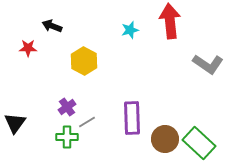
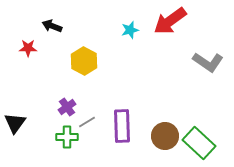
red arrow: rotated 120 degrees counterclockwise
gray L-shape: moved 2 px up
purple rectangle: moved 10 px left, 8 px down
brown circle: moved 3 px up
